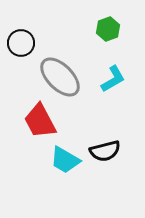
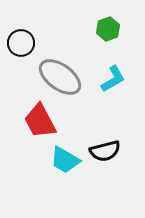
gray ellipse: rotated 9 degrees counterclockwise
